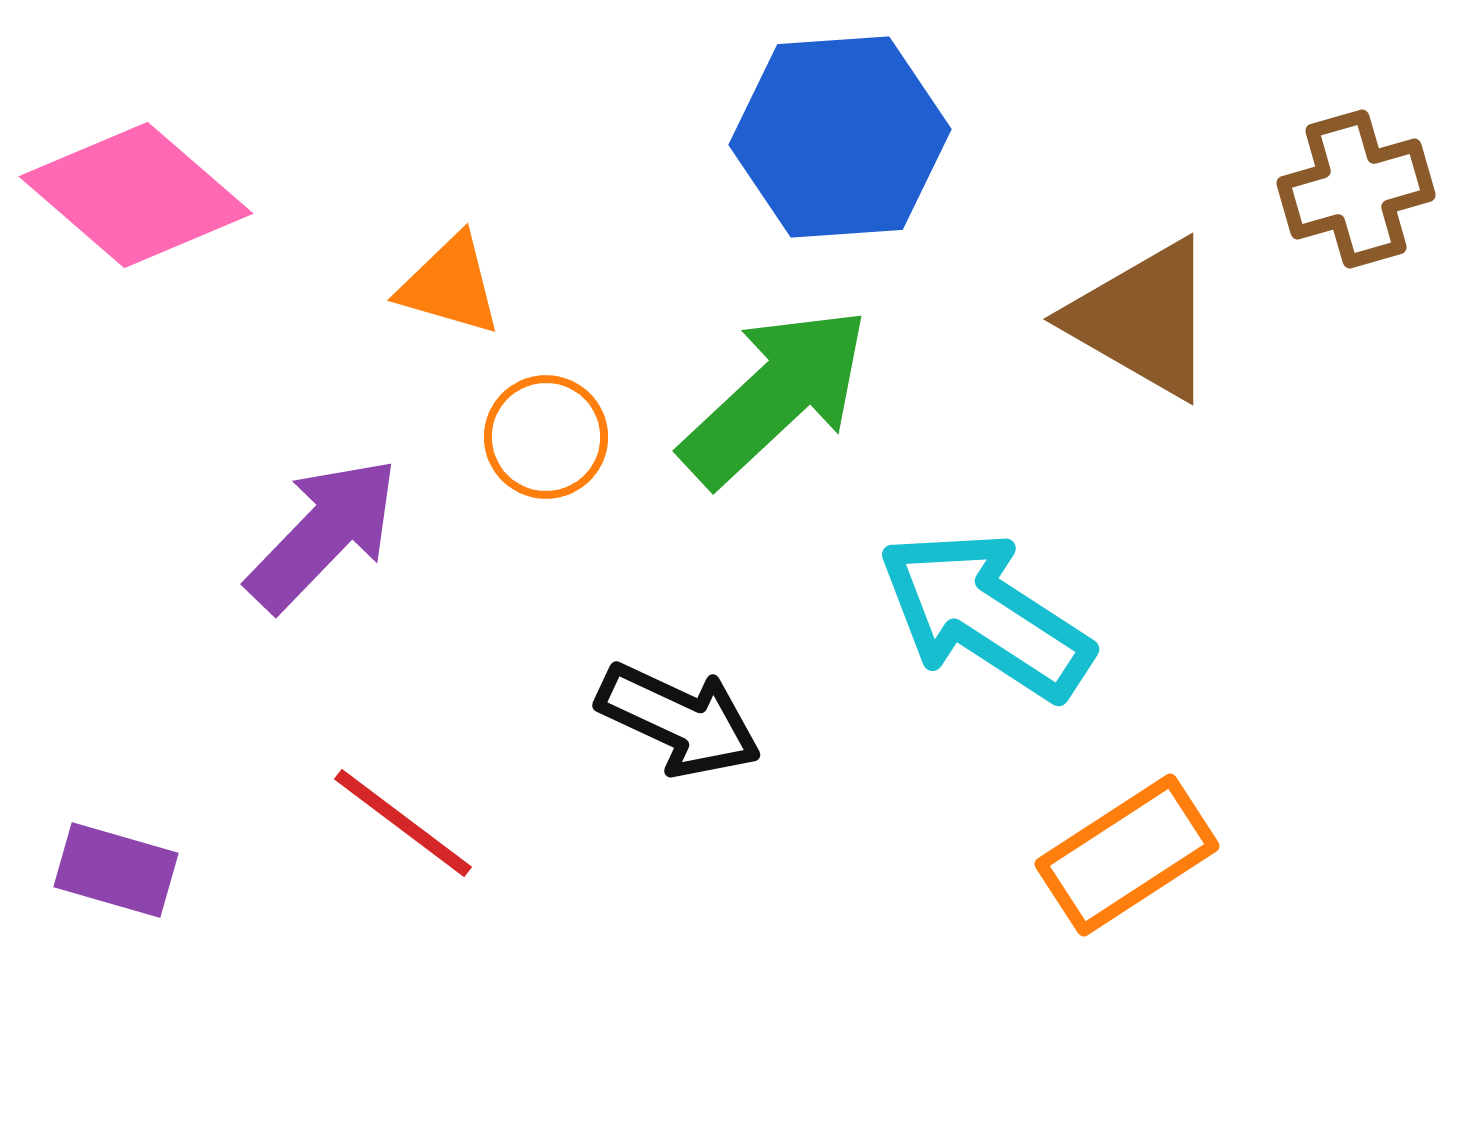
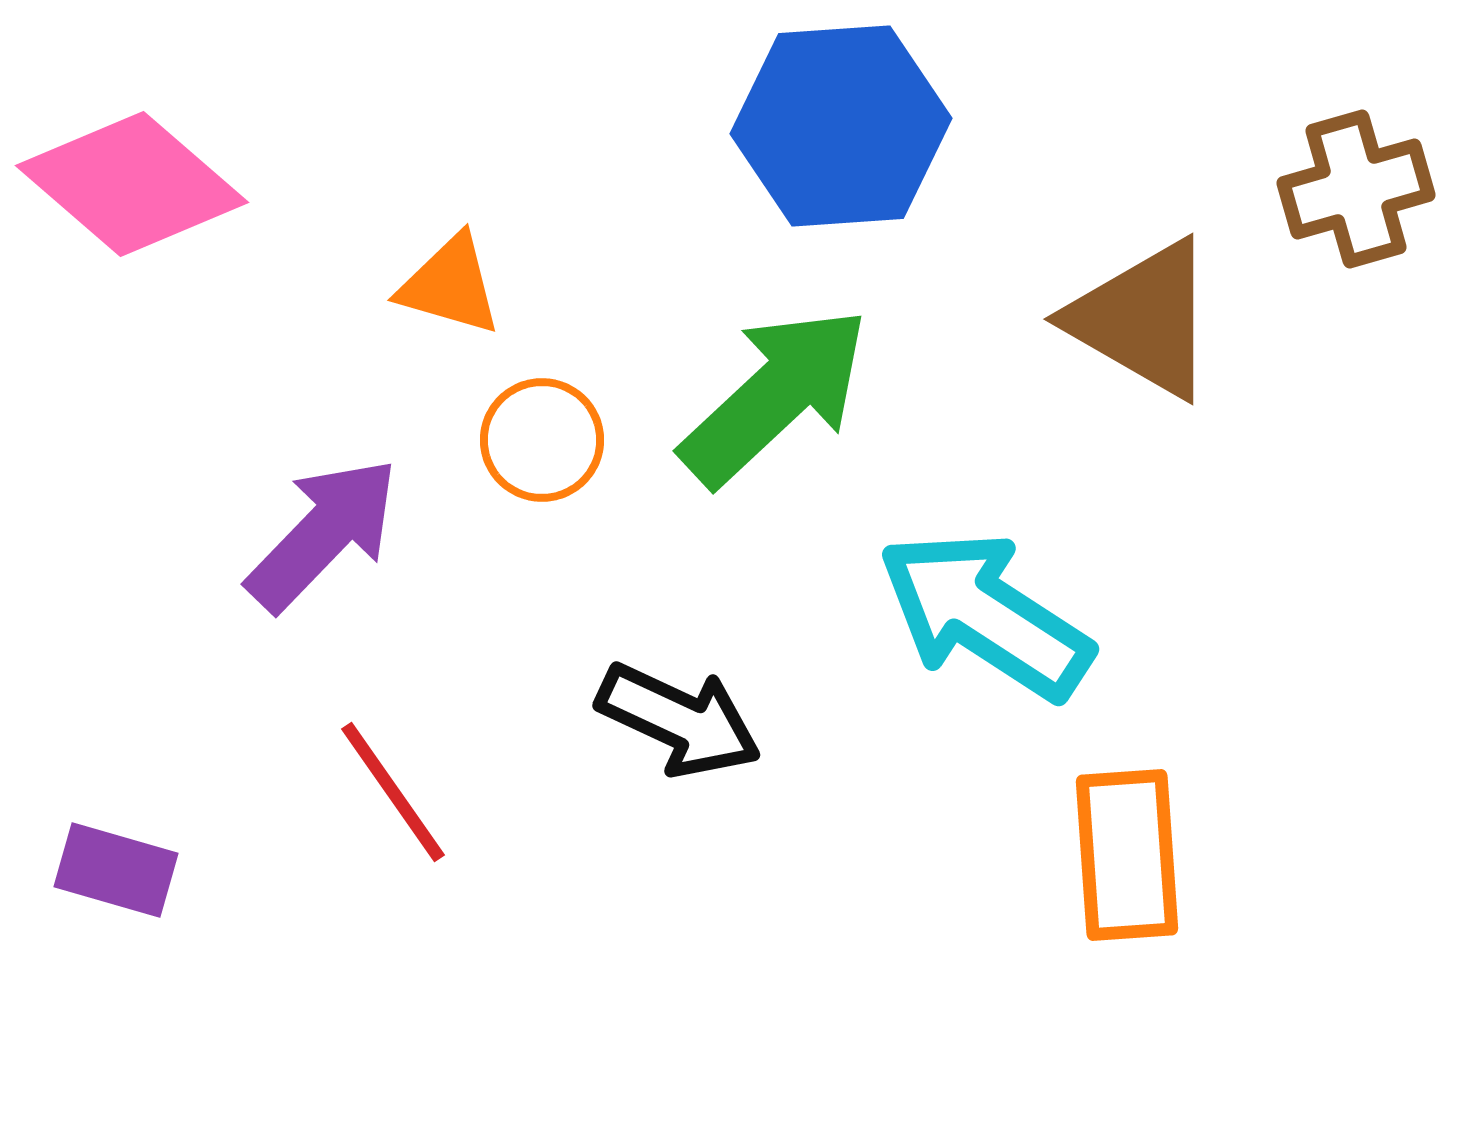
blue hexagon: moved 1 px right, 11 px up
pink diamond: moved 4 px left, 11 px up
orange circle: moved 4 px left, 3 px down
red line: moved 10 px left, 31 px up; rotated 18 degrees clockwise
orange rectangle: rotated 61 degrees counterclockwise
